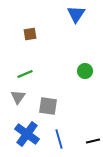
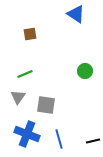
blue triangle: rotated 30 degrees counterclockwise
gray square: moved 2 px left, 1 px up
blue cross: rotated 15 degrees counterclockwise
